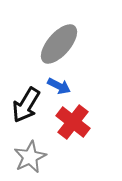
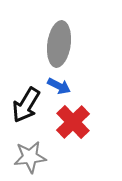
gray ellipse: rotated 33 degrees counterclockwise
red cross: rotated 8 degrees clockwise
gray star: rotated 20 degrees clockwise
